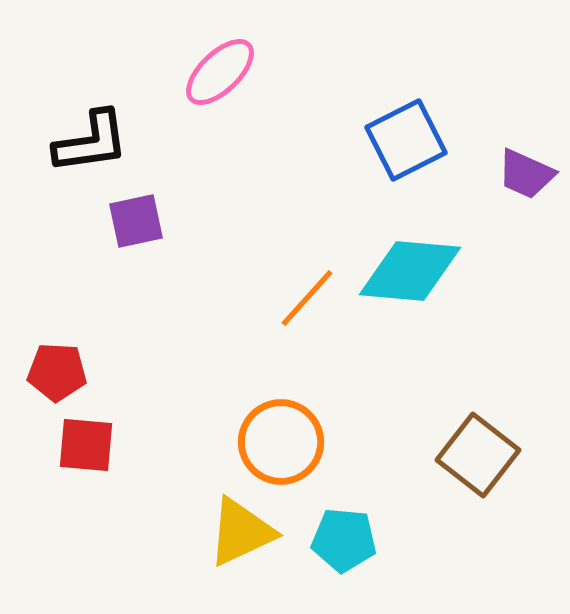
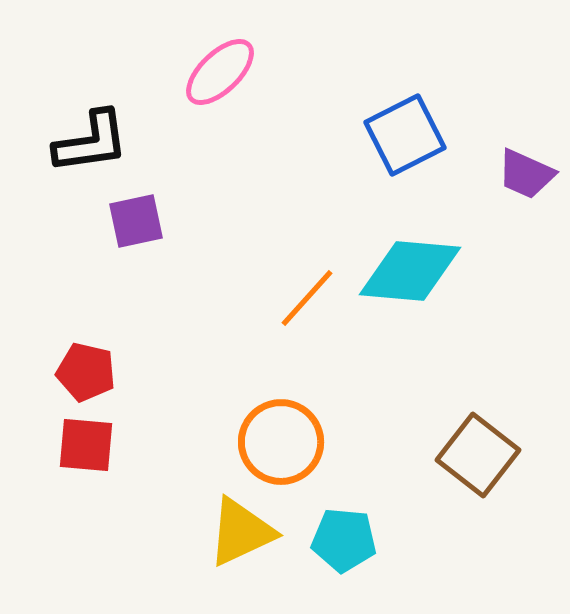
blue square: moved 1 px left, 5 px up
red pentagon: moved 29 px right; rotated 10 degrees clockwise
